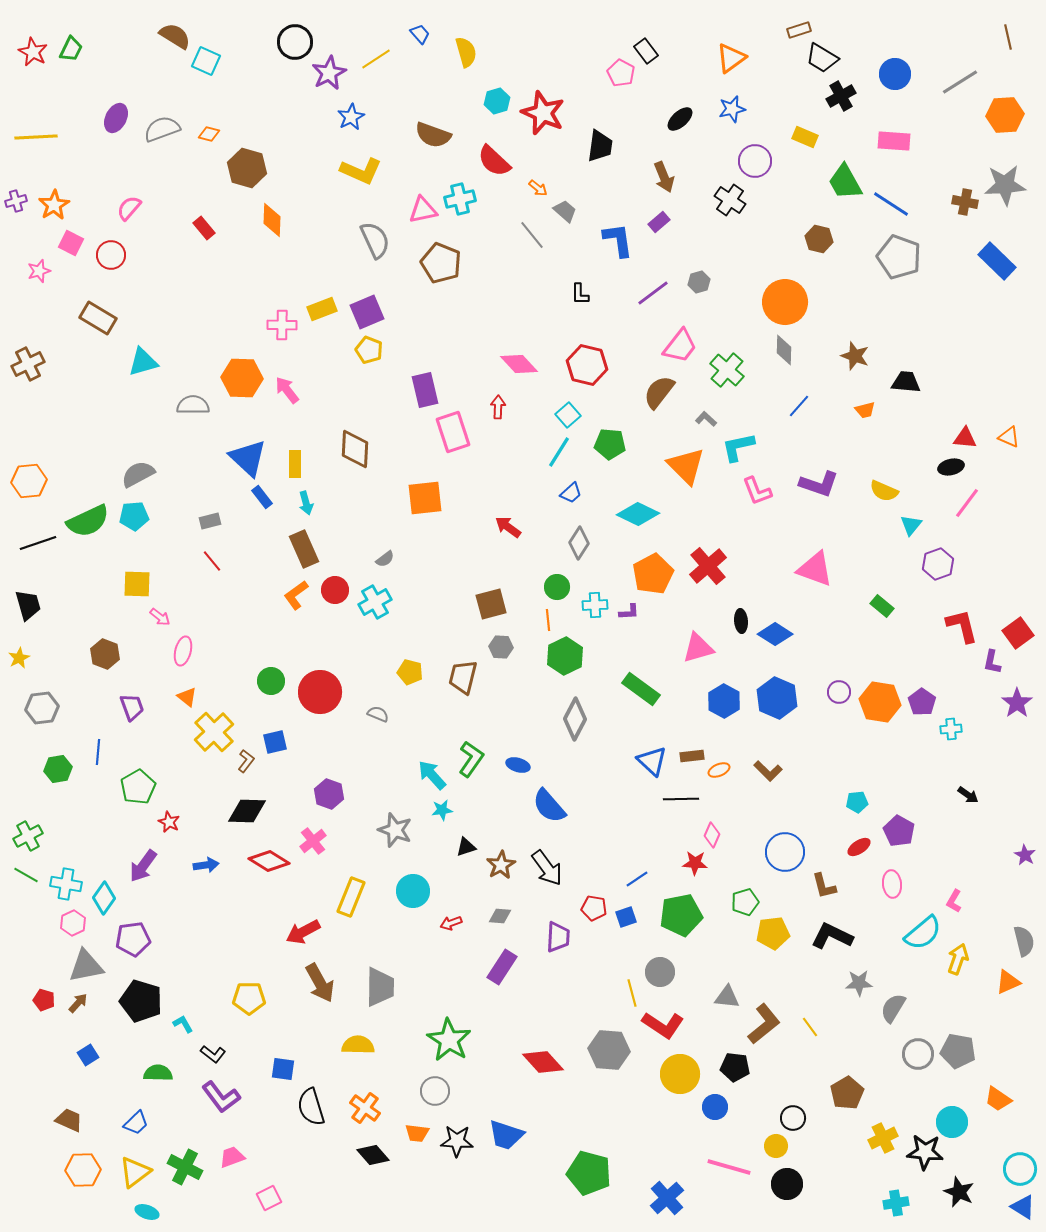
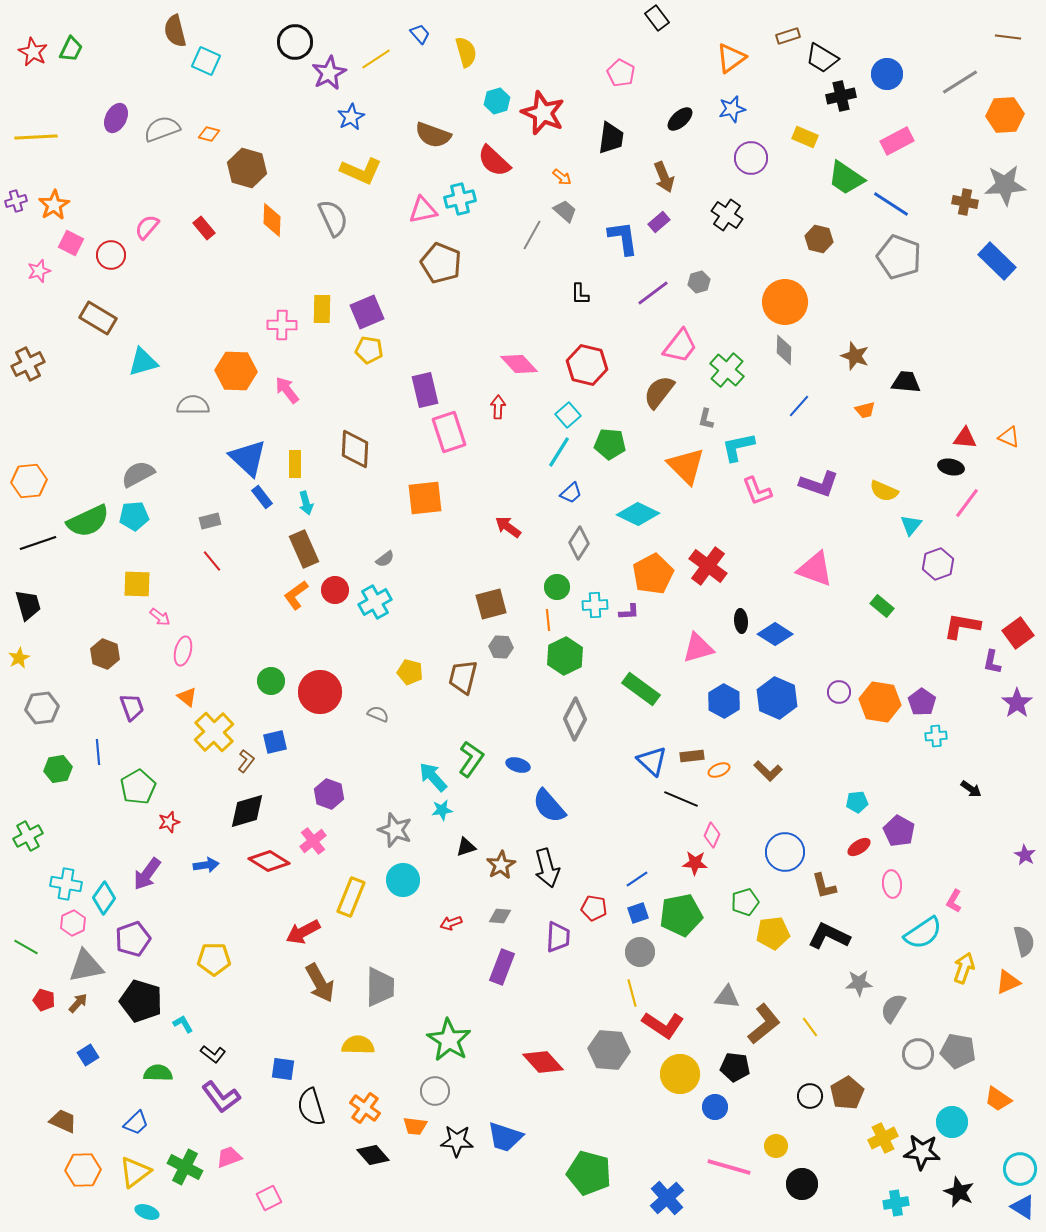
brown rectangle at (799, 30): moved 11 px left, 6 px down
brown semicircle at (175, 36): moved 5 px up; rotated 136 degrees counterclockwise
brown line at (1008, 37): rotated 70 degrees counterclockwise
black rectangle at (646, 51): moved 11 px right, 33 px up
blue circle at (895, 74): moved 8 px left
black cross at (841, 96): rotated 16 degrees clockwise
pink rectangle at (894, 141): moved 3 px right; rotated 32 degrees counterclockwise
black trapezoid at (600, 146): moved 11 px right, 8 px up
purple circle at (755, 161): moved 4 px left, 3 px up
green trapezoid at (845, 182): moved 1 px right, 4 px up; rotated 27 degrees counterclockwise
orange arrow at (538, 188): moved 24 px right, 11 px up
black cross at (730, 200): moved 3 px left, 15 px down
pink semicircle at (129, 208): moved 18 px right, 19 px down
gray line at (532, 235): rotated 68 degrees clockwise
gray semicircle at (375, 240): moved 42 px left, 22 px up
blue L-shape at (618, 240): moved 5 px right, 2 px up
yellow rectangle at (322, 309): rotated 68 degrees counterclockwise
yellow pentagon at (369, 350): rotated 12 degrees counterclockwise
orange hexagon at (242, 378): moved 6 px left, 7 px up
gray L-shape at (706, 419): rotated 120 degrees counterclockwise
pink rectangle at (453, 432): moved 4 px left
black ellipse at (951, 467): rotated 25 degrees clockwise
red cross at (708, 566): rotated 12 degrees counterclockwise
red L-shape at (962, 626): rotated 66 degrees counterclockwise
cyan cross at (951, 729): moved 15 px left, 7 px down
blue line at (98, 752): rotated 10 degrees counterclockwise
cyan arrow at (432, 775): moved 1 px right, 2 px down
black arrow at (968, 795): moved 3 px right, 6 px up
black line at (681, 799): rotated 24 degrees clockwise
black diamond at (247, 811): rotated 18 degrees counterclockwise
red star at (169, 822): rotated 30 degrees clockwise
purple arrow at (143, 866): moved 4 px right, 8 px down
black arrow at (547, 868): rotated 21 degrees clockwise
green line at (26, 875): moved 72 px down
cyan circle at (413, 891): moved 10 px left, 11 px up
blue square at (626, 917): moved 12 px right, 4 px up
cyan semicircle at (923, 933): rotated 6 degrees clockwise
black L-shape at (832, 936): moved 3 px left
purple pentagon at (133, 939): rotated 12 degrees counterclockwise
yellow arrow at (958, 959): moved 6 px right, 9 px down
purple rectangle at (502, 967): rotated 12 degrees counterclockwise
gray circle at (660, 972): moved 20 px left, 20 px up
yellow pentagon at (249, 998): moved 35 px left, 39 px up
black circle at (793, 1118): moved 17 px right, 22 px up
brown trapezoid at (69, 1120): moved 6 px left, 1 px down
orange trapezoid at (417, 1133): moved 2 px left, 7 px up
blue trapezoid at (506, 1135): moved 1 px left, 2 px down
black star at (925, 1152): moved 3 px left
pink trapezoid at (232, 1157): moved 3 px left
black circle at (787, 1184): moved 15 px right
